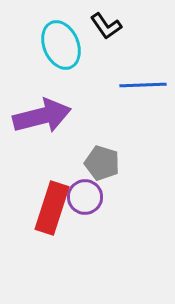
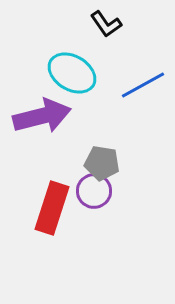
black L-shape: moved 2 px up
cyan ellipse: moved 11 px right, 28 px down; rotated 36 degrees counterclockwise
blue line: rotated 27 degrees counterclockwise
gray pentagon: rotated 8 degrees counterclockwise
purple circle: moved 9 px right, 6 px up
